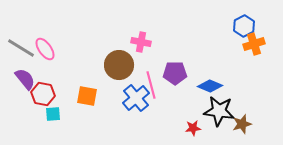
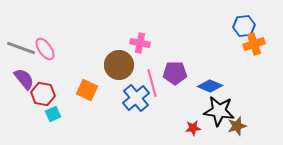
blue hexagon: rotated 20 degrees clockwise
pink cross: moved 1 px left, 1 px down
gray line: rotated 12 degrees counterclockwise
purple semicircle: moved 1 px left
pink line: moved 1 px right, 2 px up
orange square: moved 6 px up; rotated 15 degrees clockwise
cyan square: rotated 21 degrees counterclockwise
brown star: moved 5 px left, 2 px down
